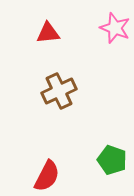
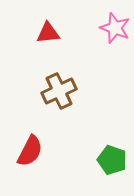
red semicircle: moved 17 px left, 25 px up
